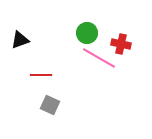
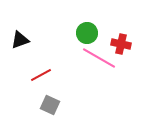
red line: rotated 30 degrees counterclockwise
